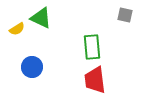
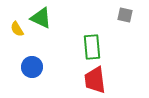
yellow semicircle: rotated 91 degrees clockwise
